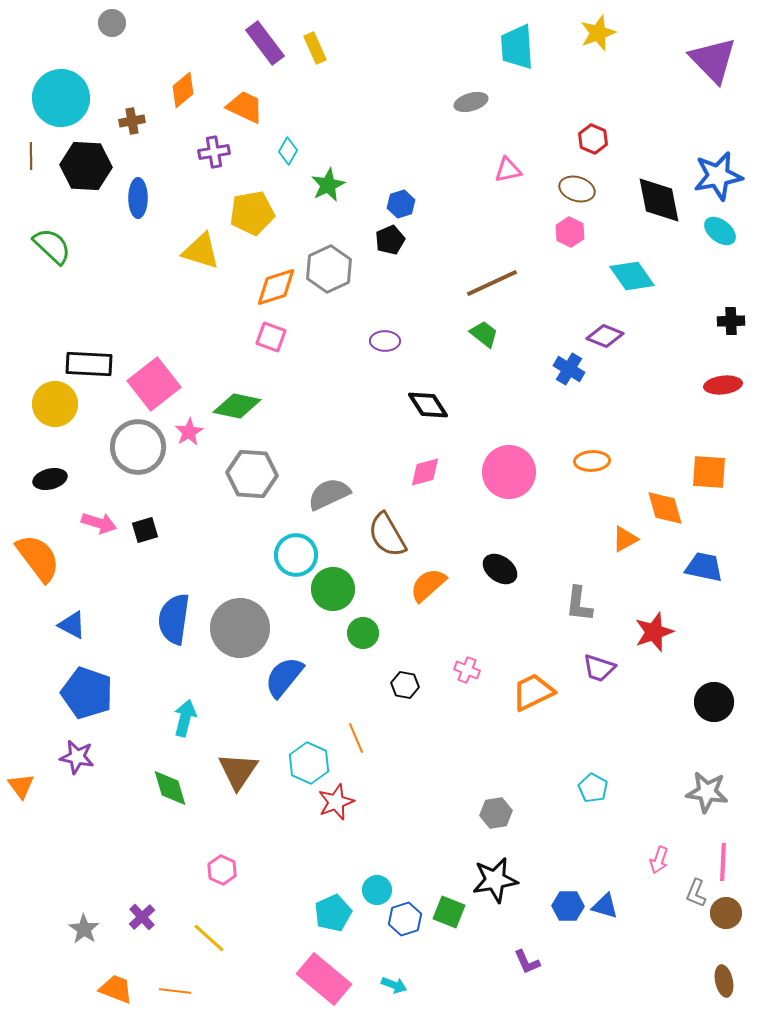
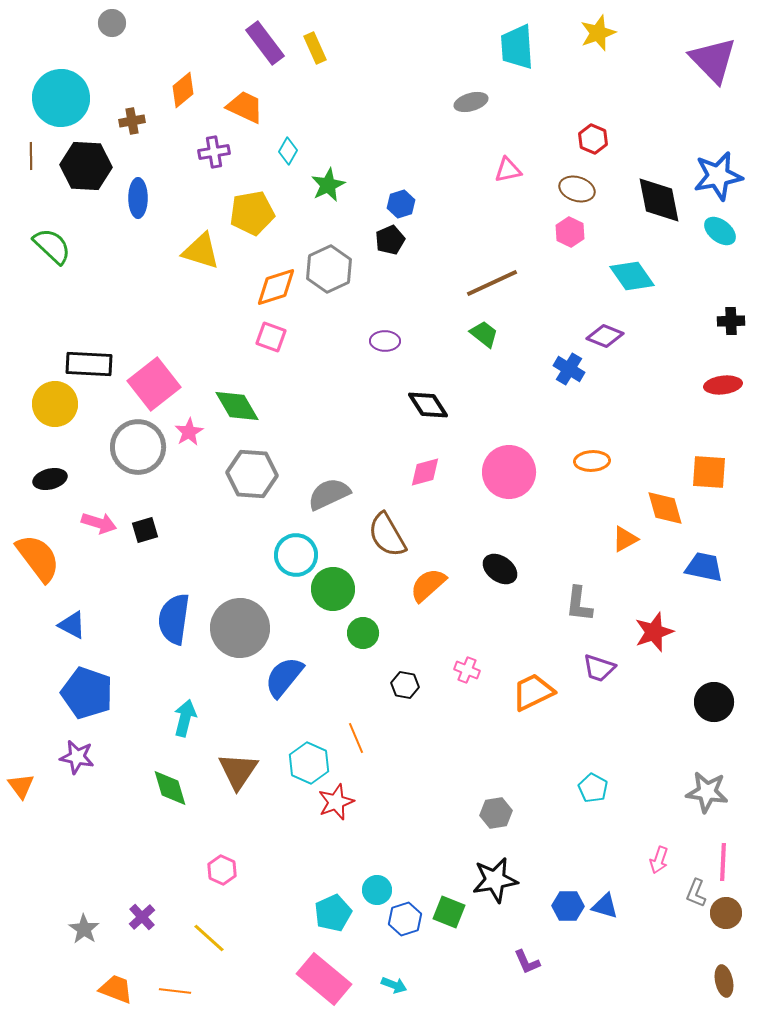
green diamond at (237, 406): rotated 48 degrees clockwise
